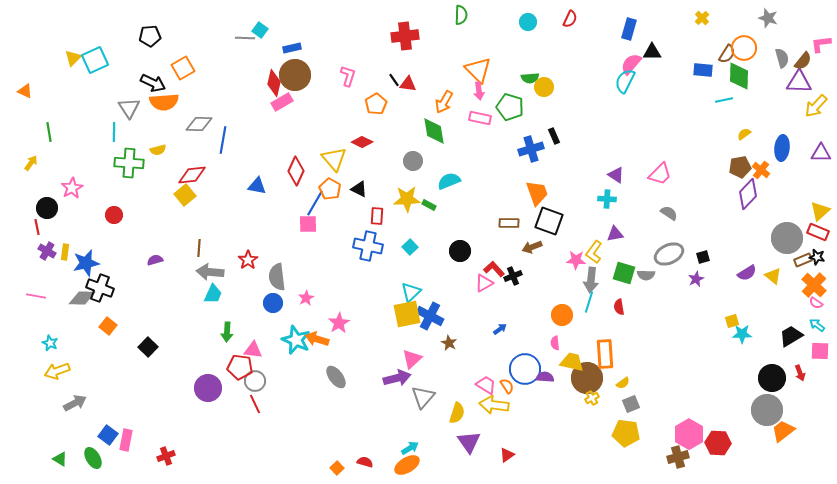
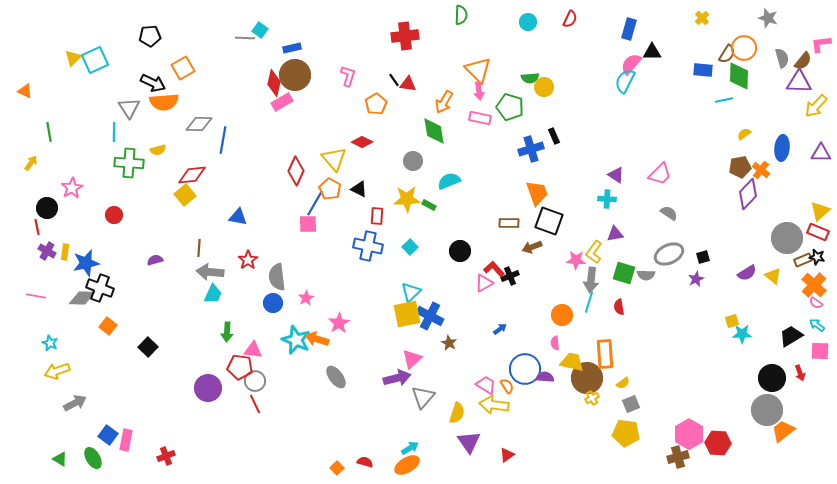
blue triangle at (257, 186): moved 19 px left, 31 px down
black cross at (513, 276): moved 3 px left
